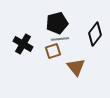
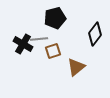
black pentagon: moved 2 px left, 5 px up
gray line: moved 21 px left
brown triangle: rotated 30 degrees clockwise
